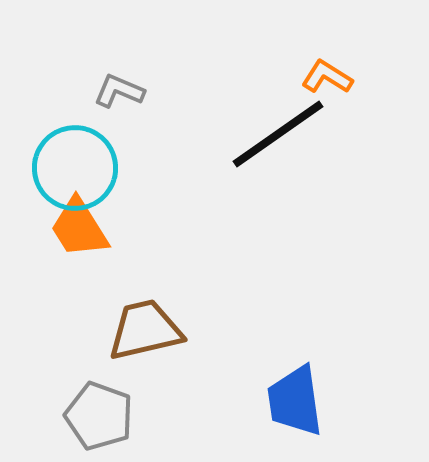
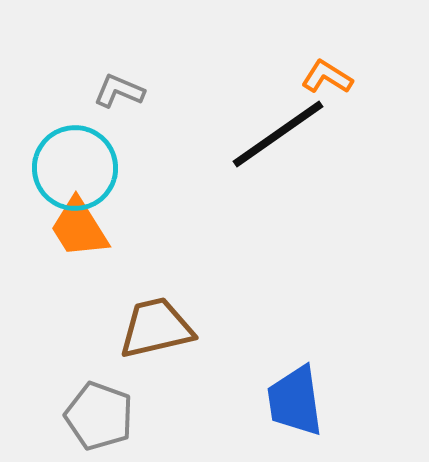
brown trapezoid: moved 11 px right, 2 px up
